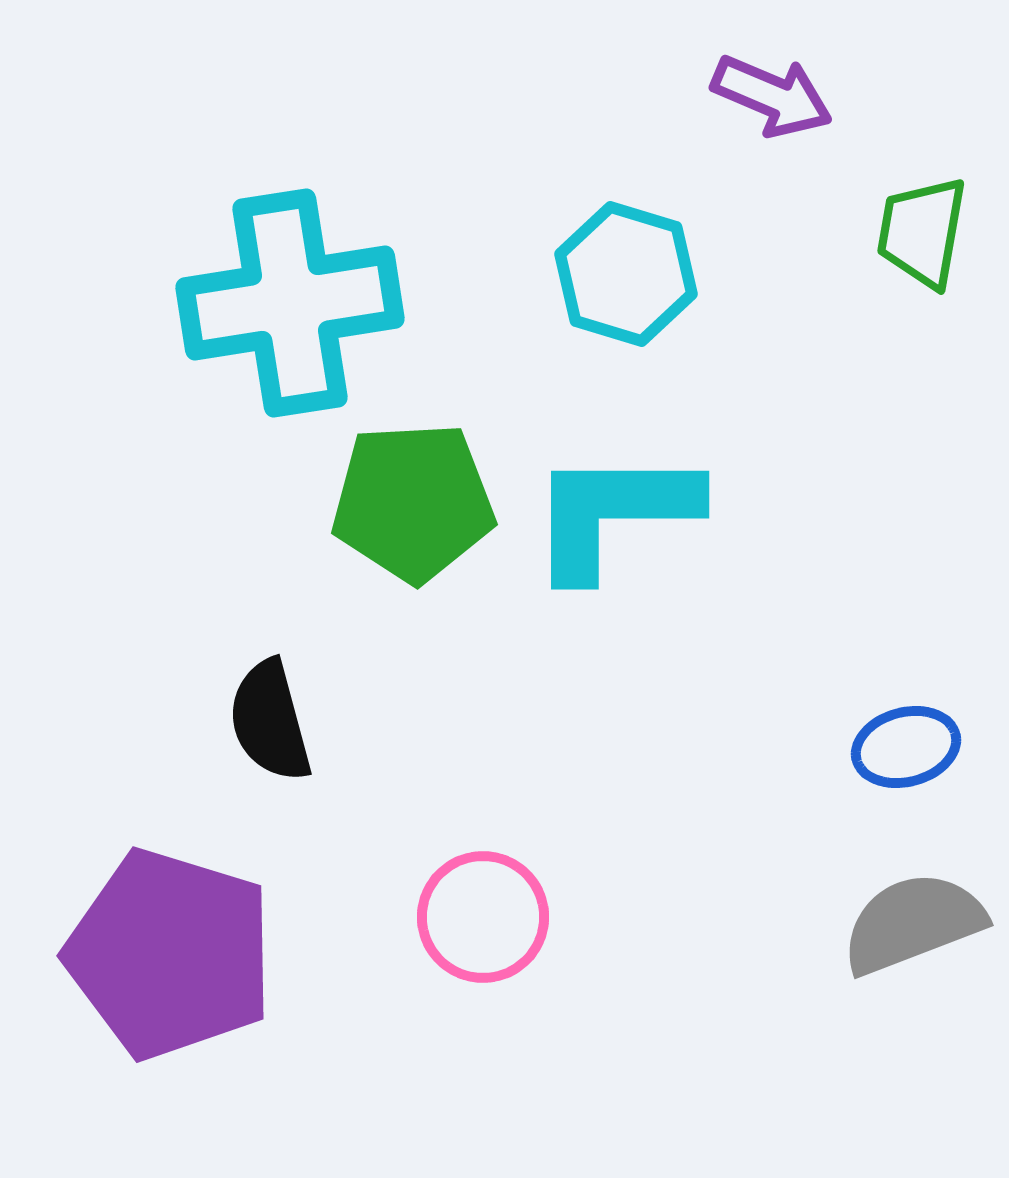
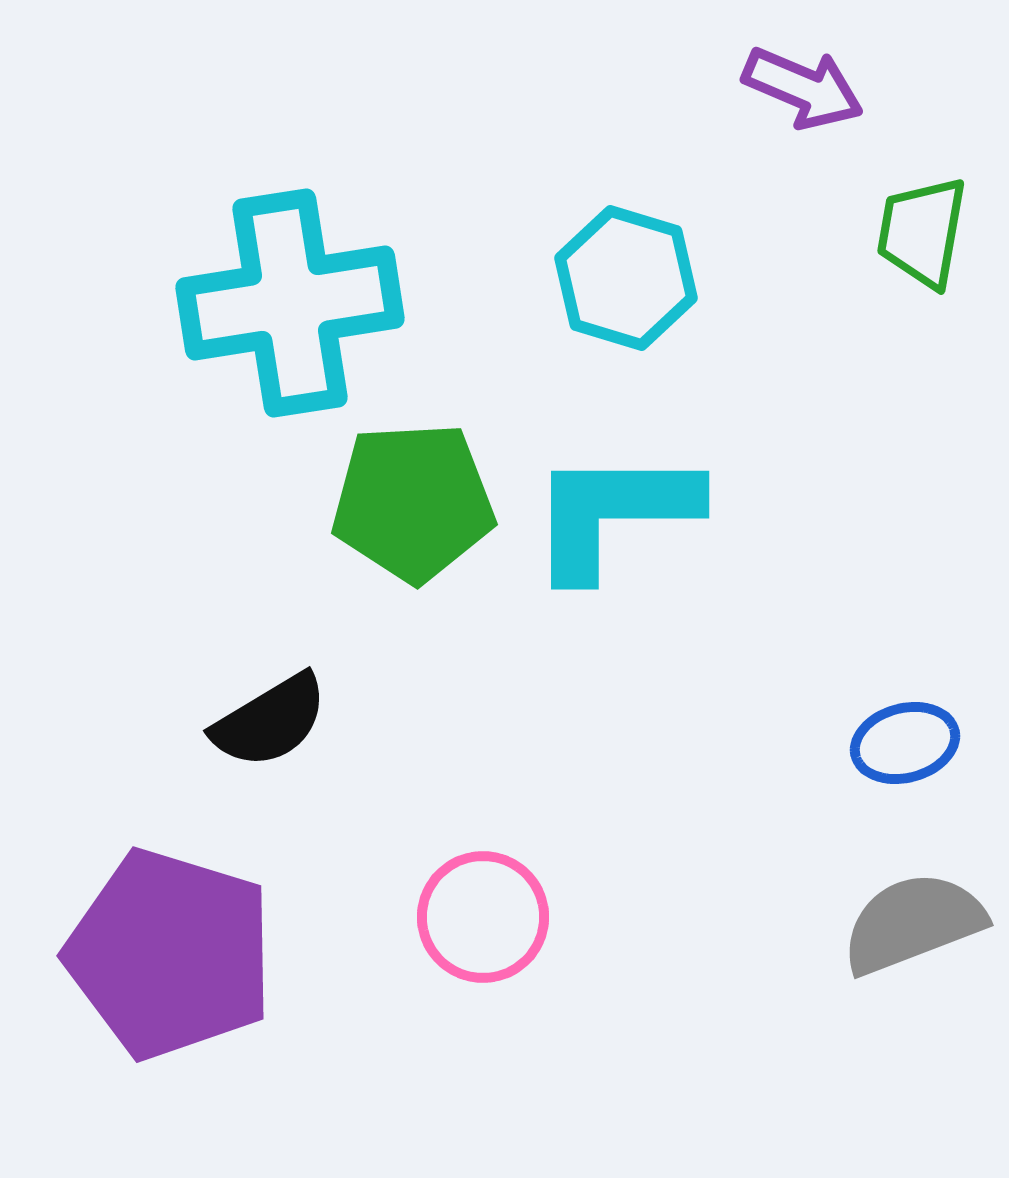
purple arrow: moved 31 px right, 8 px up
cyan hexagon: moved 4 px down
black semicircle: rotated 106 degrees counterclockwise
blue ellipse: moved 1 px left, 4 px up
